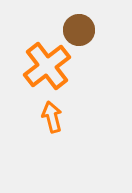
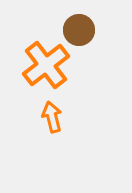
orange cross: moved 1 px left, 1 px up
